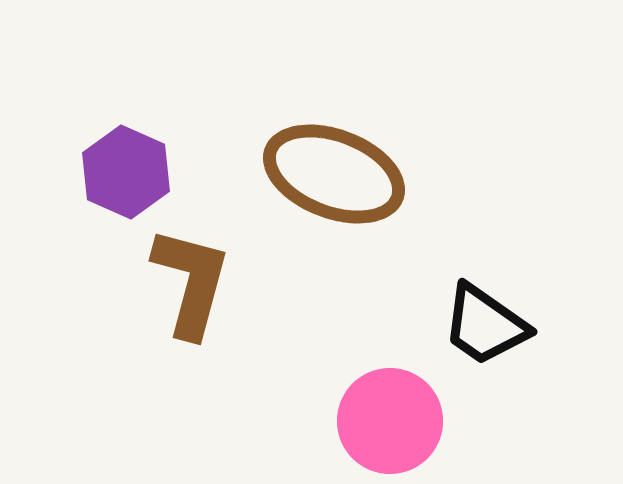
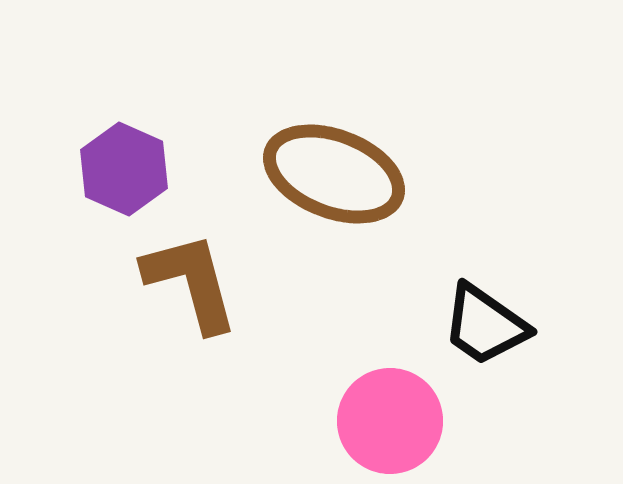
purple hexagon: moved 2 px left, 3 px up
brown L-shape: rotated 30 degrees counterclockwise
